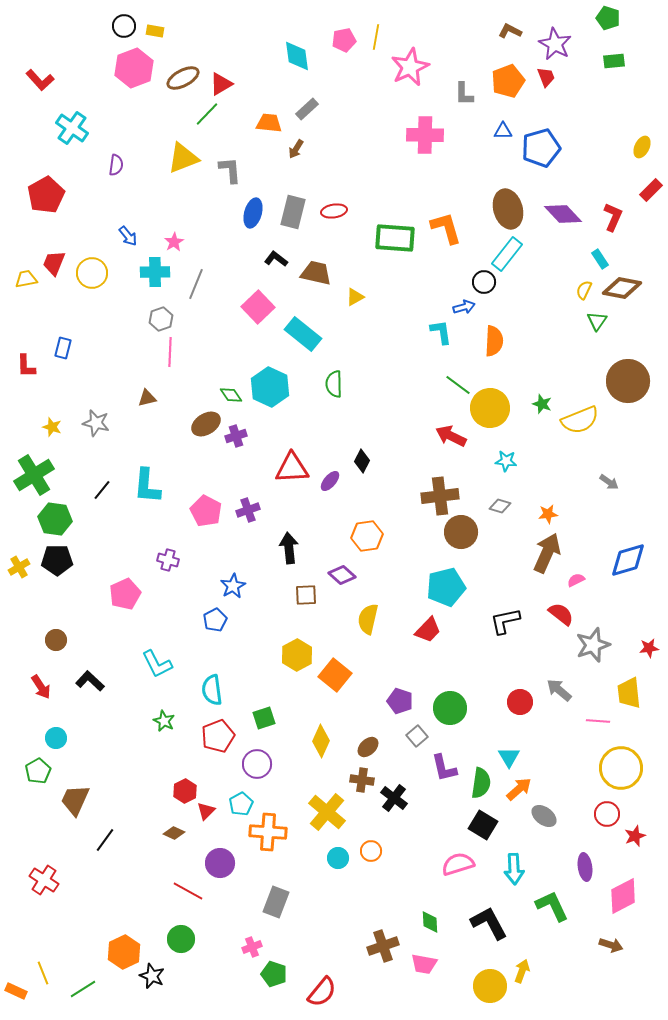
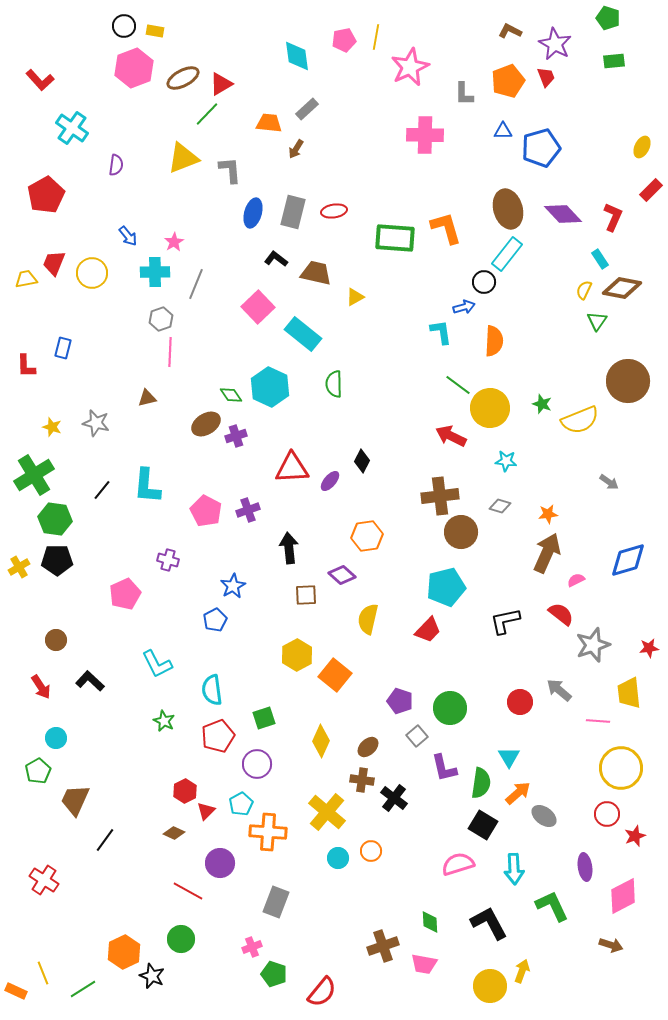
orange arrow at (519, 789): moved 1 px left, 4 px down
